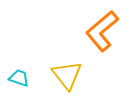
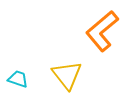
cyan trapezoid: moved 1 px left, 1 px down
